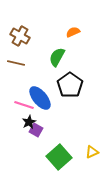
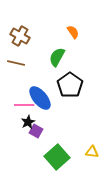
orange semicircle: rotated 80 degrees clockwise
pink line: rotated 18 degrees counterclockwise
black star: moved 1 px left
purple square: moved 1 px down
yellow triangle: rotated 32 degrees clockwise
green square: moved 2 px left
